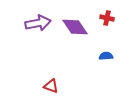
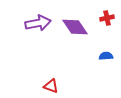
red cross: rotated 24 degrees counterclockwise
